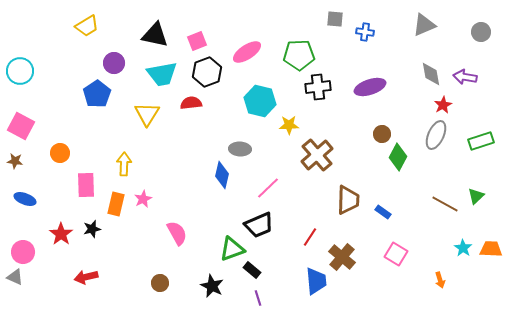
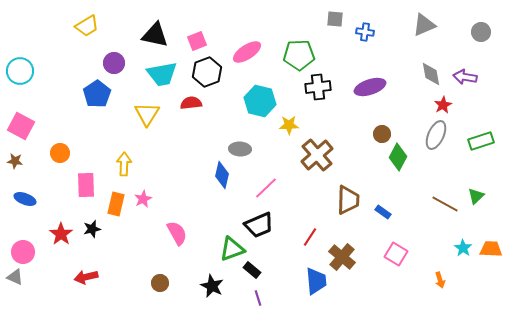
pink line at (268, 188): moved 2 px left
